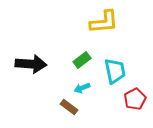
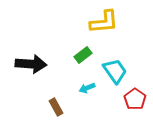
green rectangle: moved 1 px right, 5 px up
cyan trapezoid: rotated 24 degrees counterclockwise
cyan arrow: moved 5 px right
red pentagon: rotated 10 degrees counterclockwise
brown rectangle: moved 13 px left; rotated 24 degrees clockwise
